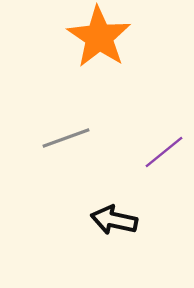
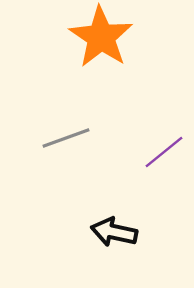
orange star: moved 2 px right
black arrow: moved 12 px down
